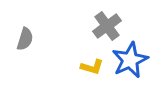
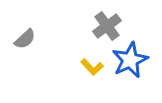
gray semicircle: rotated 30 degrees clockwise
yellow L-shape: rotated 30 degrees clockwise
